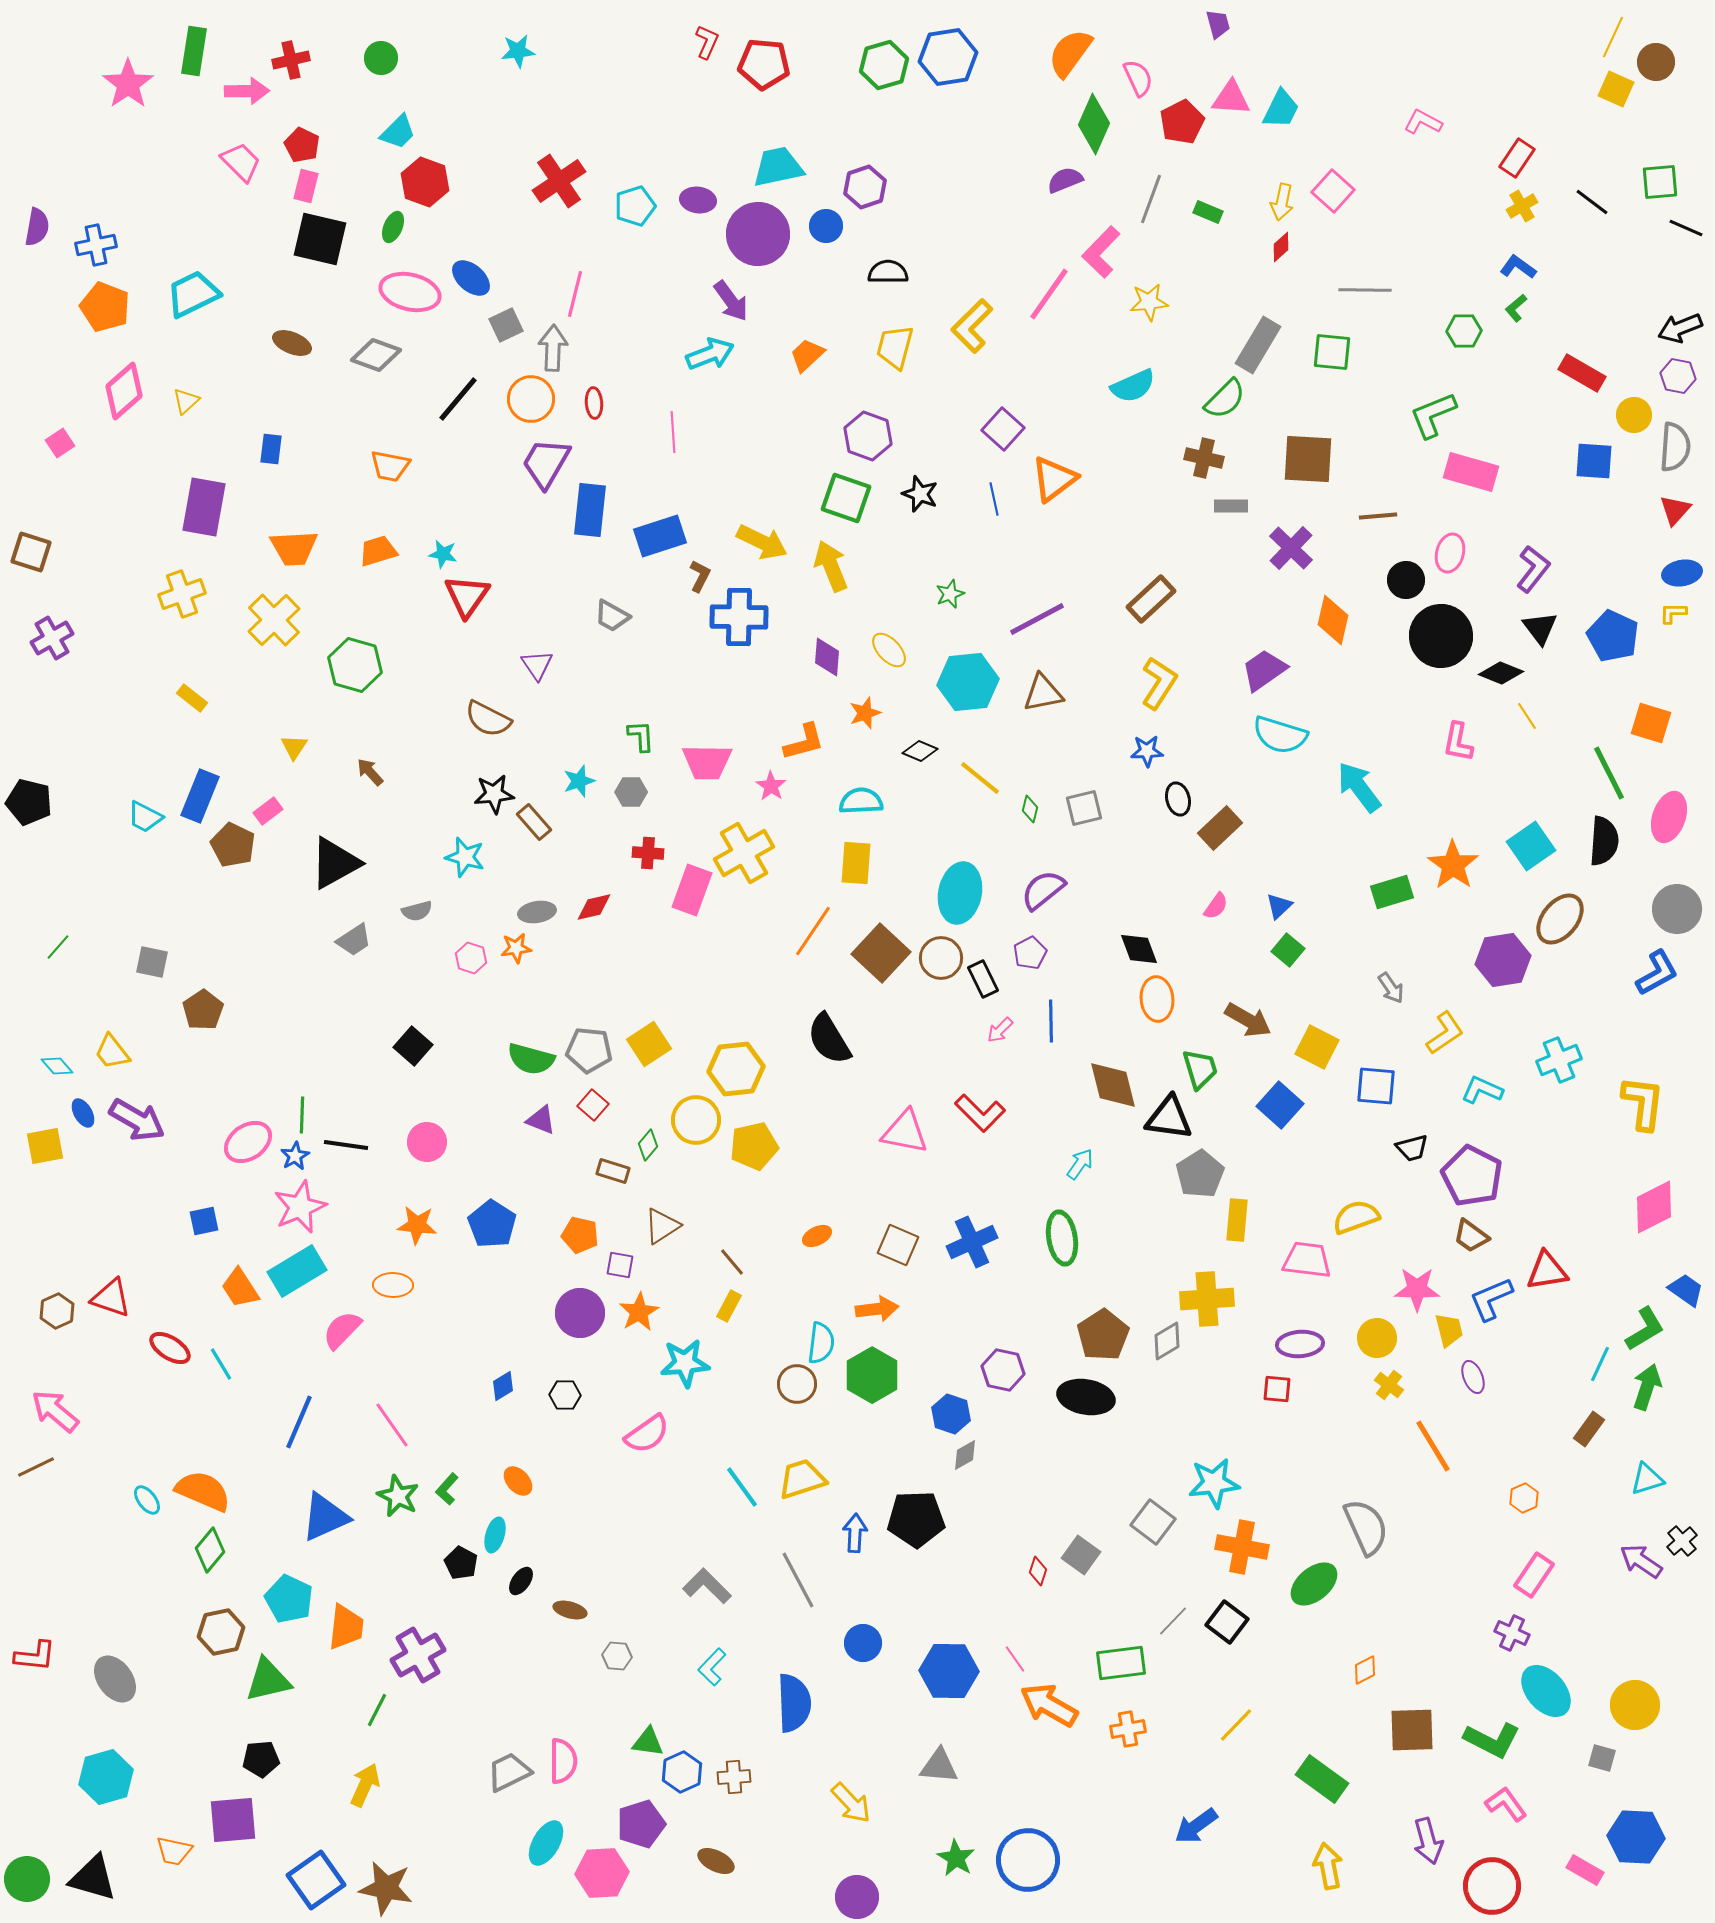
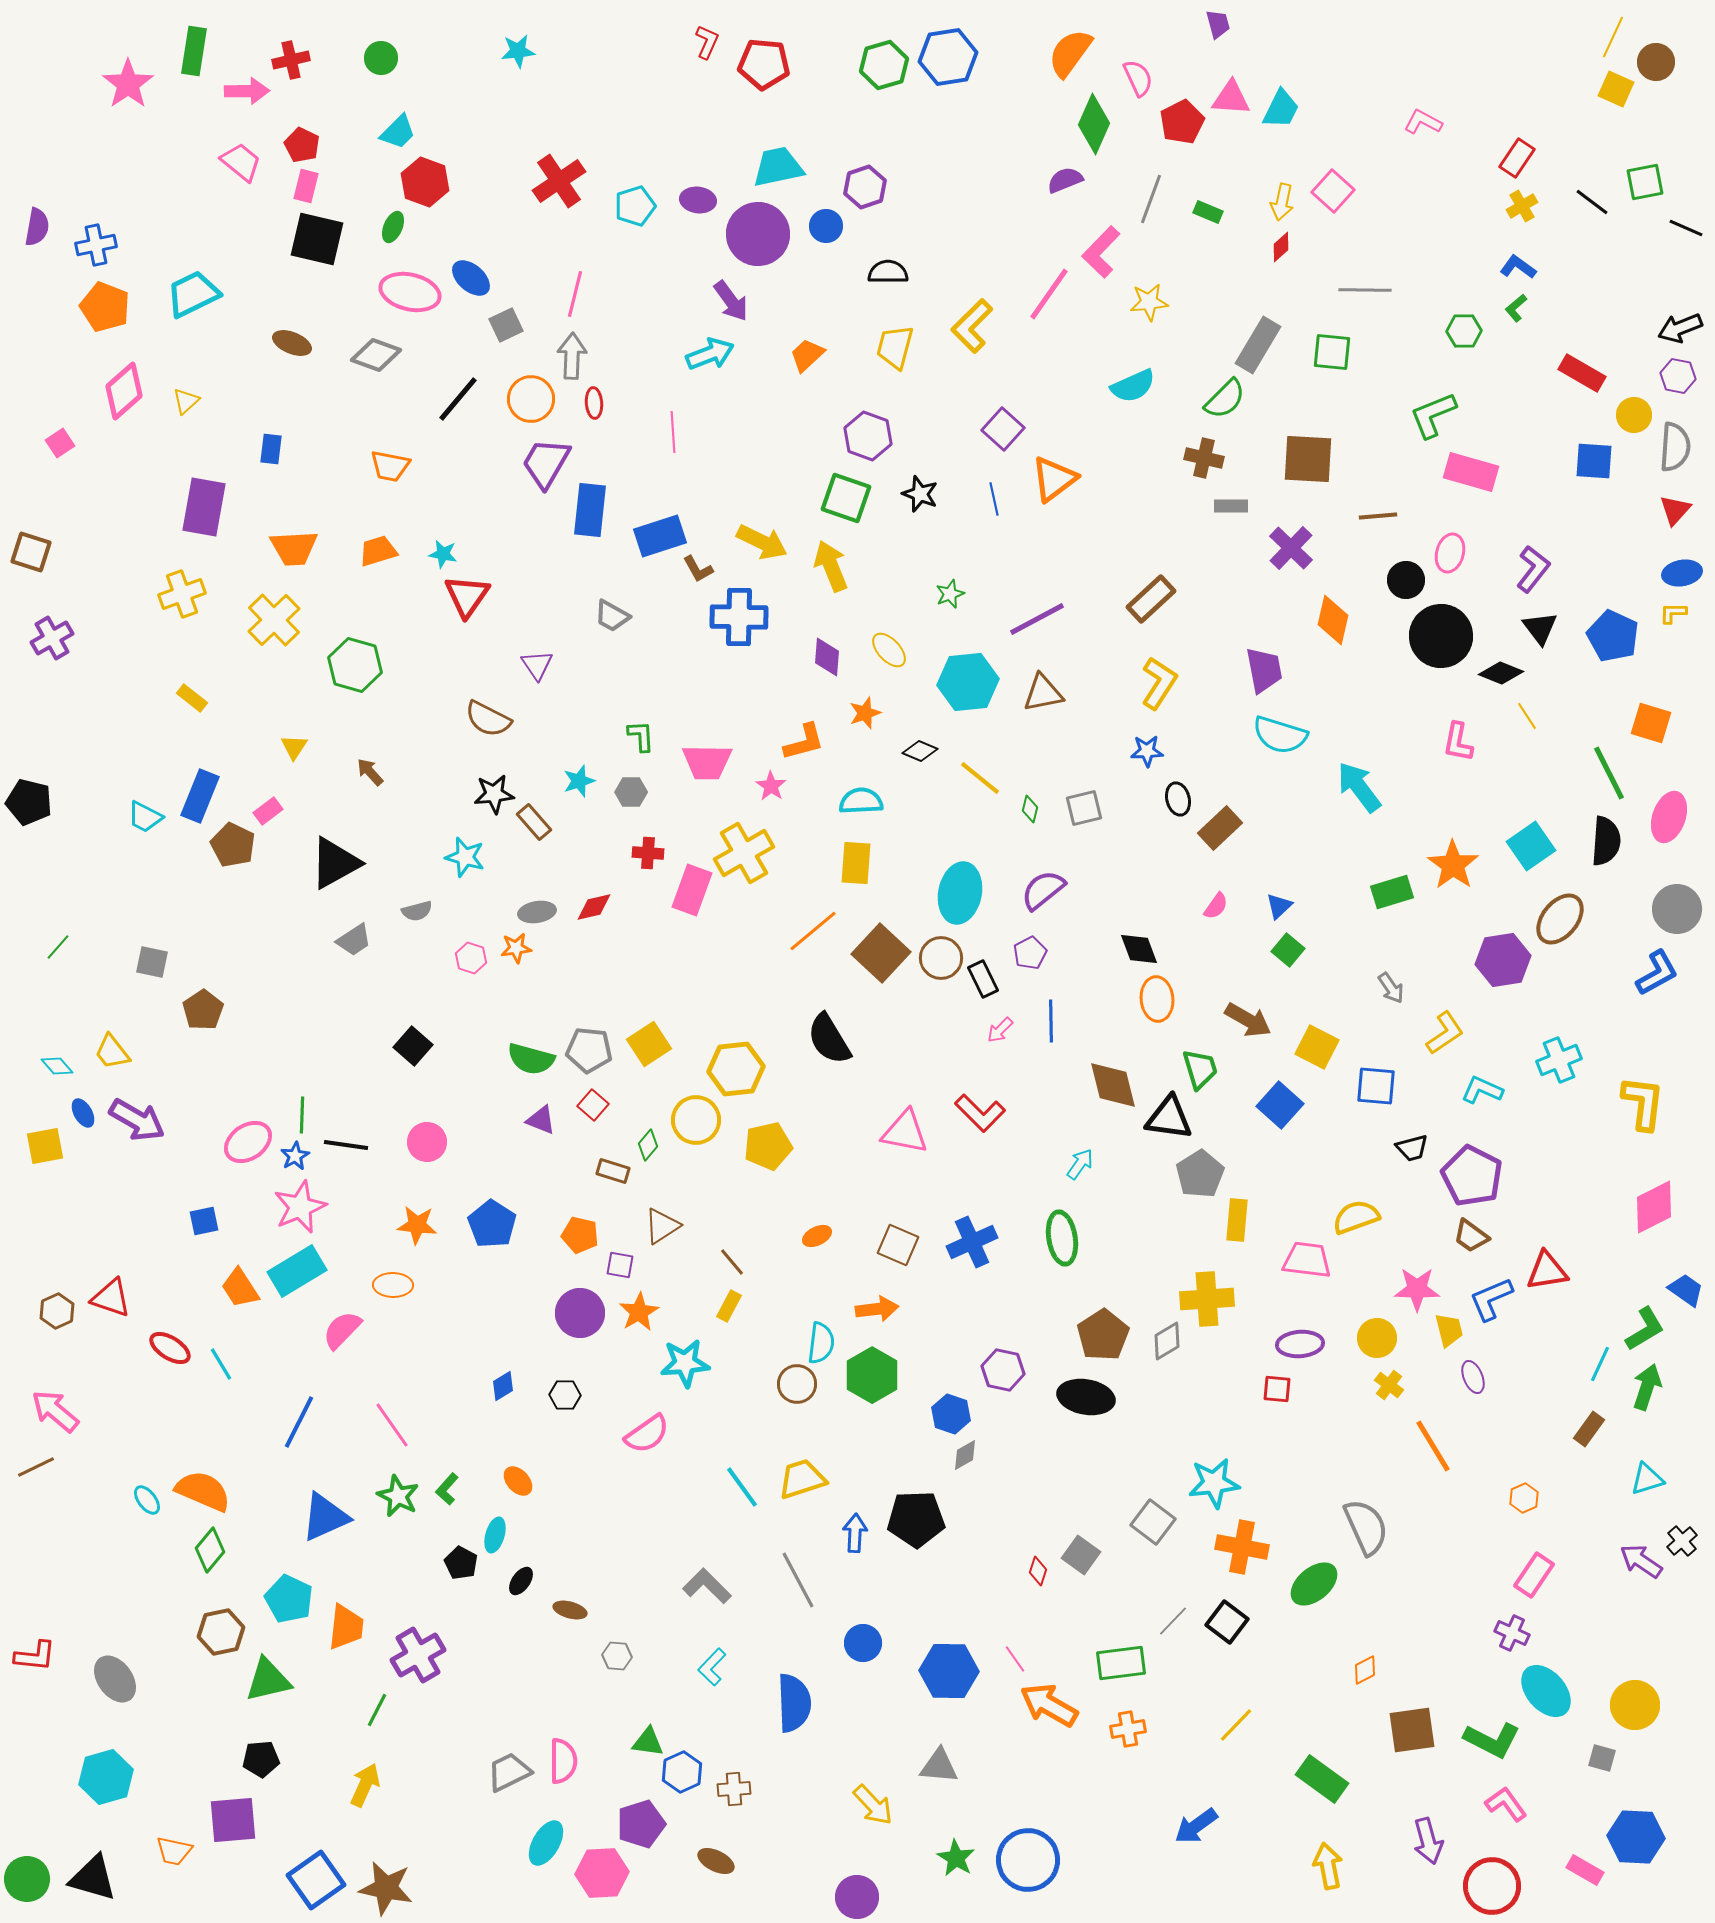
pink trapezoid at (241, 162): rotated 6 degrees counterclockwise
green square at (1660, 182): moved 15 px left; rotated 6 degrees counterclockwise
black square at (320, 239): moved 3 px left
gray arrow at (553, 348): moved 19 px right, 8 px down
brown L-shape at (700, 576): moved 2 px left, 7 px up; rotated 124 degrees clockwise
purple trapezoid at (1264, 670): rotated 114 degrees clockwise
black semicircle at (1604, 841): moved 2 px right
orange line at (813, 931): rotated 16 degrees clockwise
yellow pentagon at (754, 1146): moved 14 px right
blue line at (299, 1422): rotated 4 degrees clockwise
brown square at (1412, 1730): rotated 6 degrees counterclockwise
brown cross at (734, 1777): moved 12 px down
yellow arrow at (851, 1803): moved 22 px right, 2 px down
